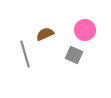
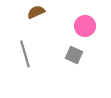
pink circle: moved 4 px up
brown semicircle: moved 9 px left, 22 px up
